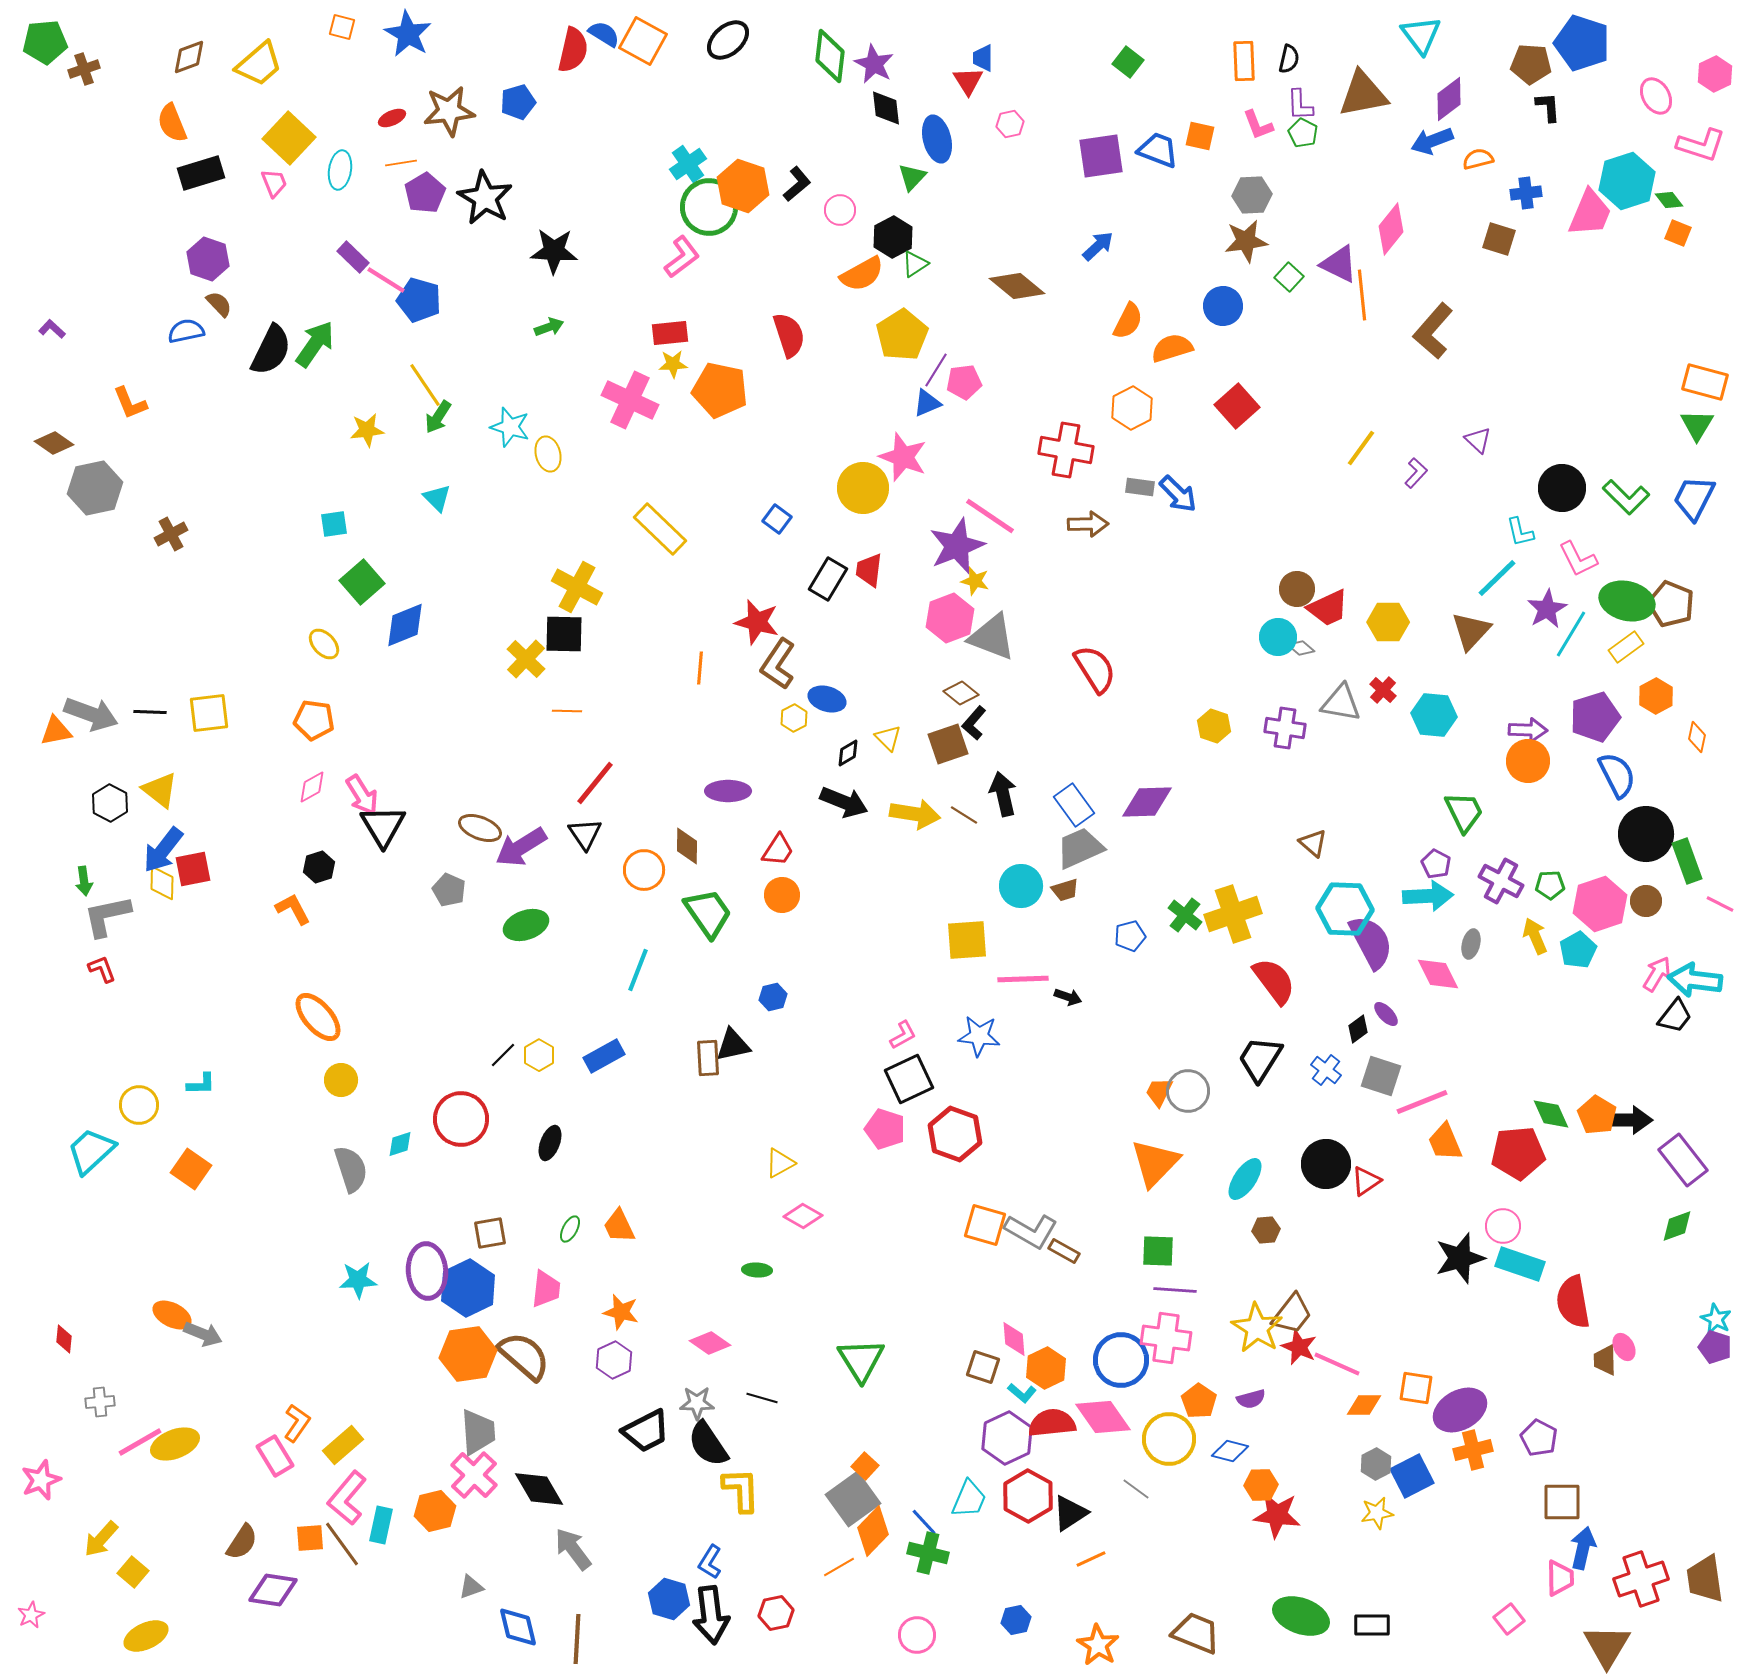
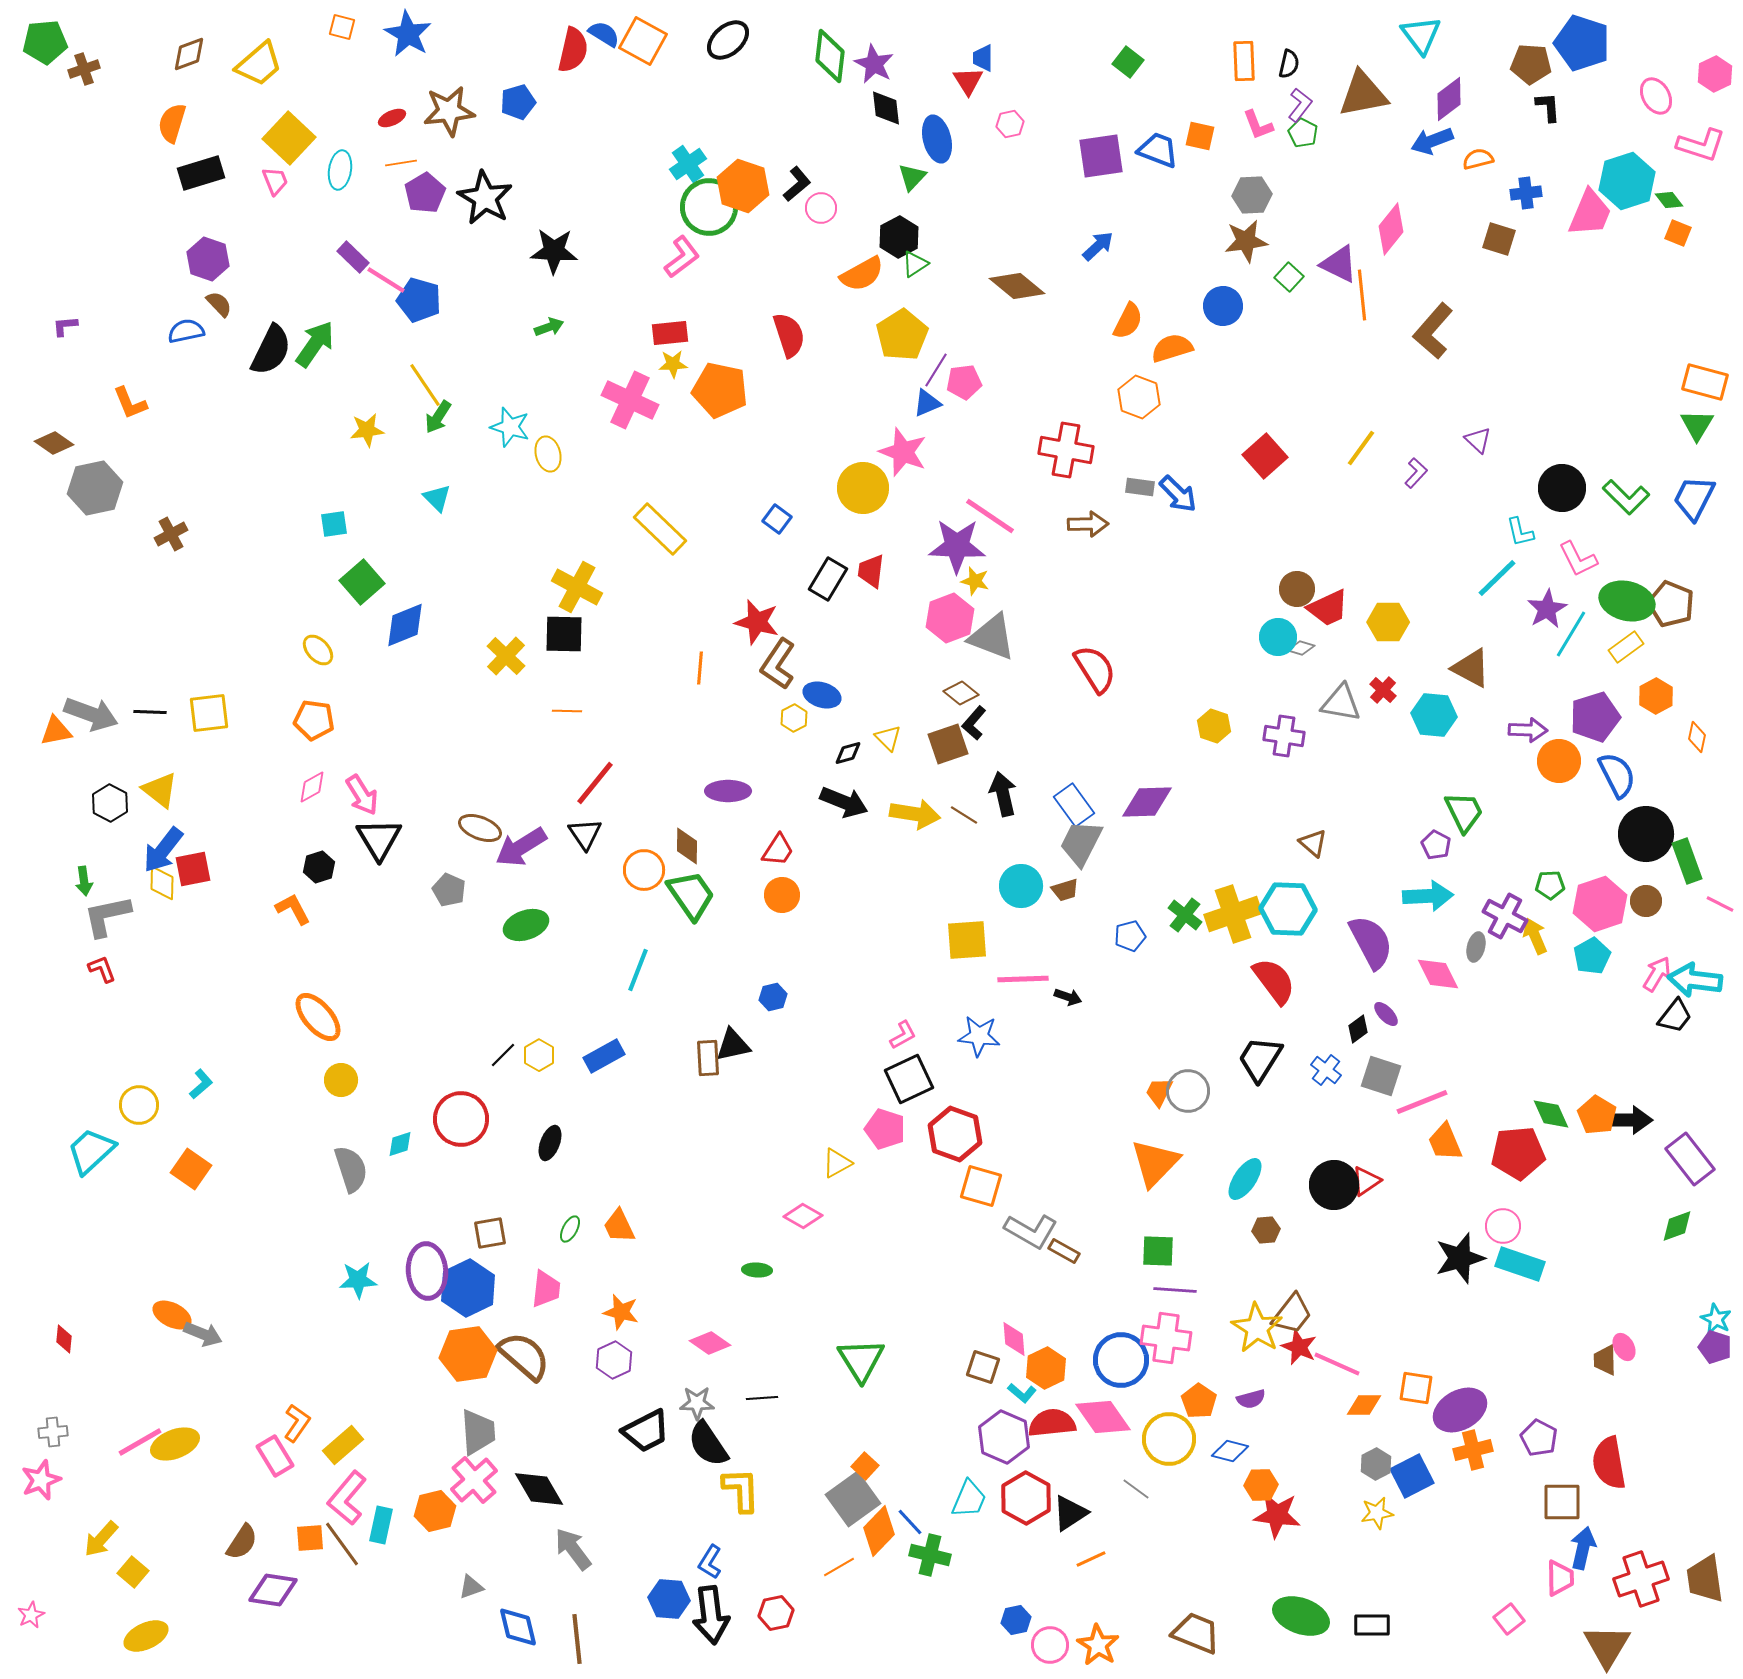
brown diamond at (189, 57): moved 3 px up
black semicircle at (1289, 59): moved 5 px down
purple L-shape at (1300, 105): rotated 140 degrees counterclockwise
orange semicircle at (172, 123): rotated 39 degrees clockwise
pink trapezoid at (274, 183): moved 1 px right, 2 px up
pink circle at (840, 210): moved 19 px left, 2 px up
black hexagon at (893, 237): moved 6 px right
purple L-shape at (52, 329): moved 13 px right, 3 px up; rotated 48 degrees counterclockwise
red square at (1237, 406): moved 28 px right, 50 px down
orange hexagon at (1132, 408): moved 7 px right, 11 px up; rotated 12 degrees counterclockwise
pink star at (903, 457): moved 5 px up
purple star at (957, 546): rotated 24 degrees clockwise
red trapezoid at (869, 570): moved 2 px right, 1 px down
brown triangle at (1471, 631): moved 37 px down; rotated 45 degrees counterclockwise
yellow ellipse at (324, 644): moved 6 px left, 6 px down
gray diamond at (1301, 648): rotated 24 degrees counterclockwise
yellow cross at (526, 659): moved 20 px left, 3 px up
blue ellipse at (827, 699): moved 5 px left, 4 px up
purple cross at (1285, 728): moved 1 px left, 8 px down
black diamond at (848, 753): rotated 16 degrees clockwise
orange circle at (1528, 761): moved 31 px right
black triangle at (383, 826): moved 4 px left, 13 px down
gray trapezoid at (1080, 848): moved 1 px right, 5 px up; rotated 39 degrees counterclockwise
purple pentagon at (1436, 864): moved 19 px up
purple cross at (1501, 881): moved 4 px right, 35 px down
cyan hexagon at (1345, 909): moved 57 px left
green trapezoid at (708, 913): moved 17 px left, 18 px up
gray ellipse at (1471, 944): moved 5 px right, 3 px down
cyan pentagon at (1578, 950): moved 14 px right, 6 px down
cyan L-shape at (201, 1084): rotated 40 degrees counterclockwise
purple rectangle at (1683, 1160): moved 7 px right, 1 px up
yellow triangle at (780, 1163): moved 57 px right
black circle at (1326, 1164): moved 8 px right, 21 px down
orange square at (985, 1225): moved 4 px left, 39 px up
red semicircle at (1573, 1302): moved 36 px right, 161 px down
black line at (762, 1398): rotated 20 degrees counterclockwise
gray cross at (100, 1402): moved 47 px left, 30 px down
purple hexagon at (1007, 1438): moved 3 px left, 1 px up; rotated 12 degrees counterclockwise
pink cross at (474, 1475): moved 5 px down; rotated 6 degrees clockwise
red hexagon at (1028, 1496): moved 2 px left, 2 px down
blue line at (924, 1522): moved 14 px left
orange diamond at (873, 1531): moved 6 px right
green cross at (928, 1553): moved 2 px right, 2 px down
blue hexagon at (669, 1599): rotated 12 degrees counterclockwise
pink circle at (917, 1635): moved 133 px right, 10 px down
brown line at (577, 1639): rotated 9 degrees counterclockwise
